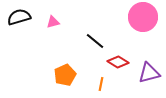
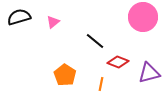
pink triangle: rotated 24 degrees counterclockwise
red diamond: rotated 10 degrees counterclockwise
orange pentagon: rotated 15 degrees counterclockwise
